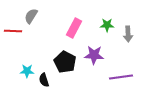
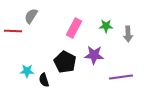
green star: moved 1 px left, 1 px down
